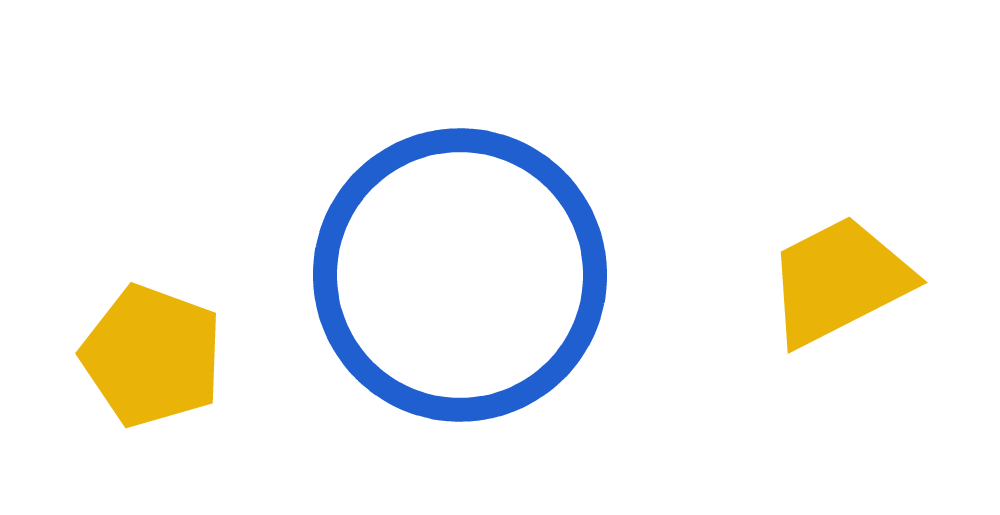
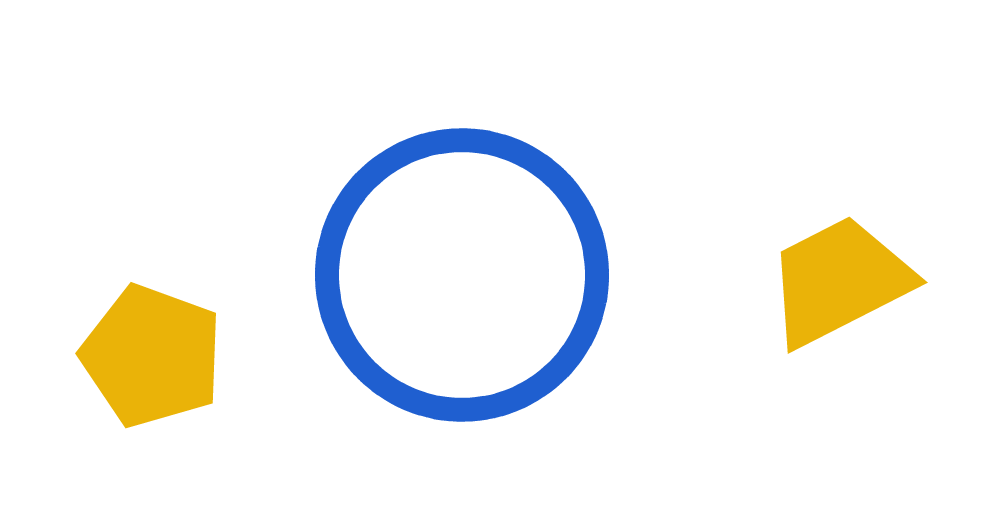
blue circle: moved 2 px right
